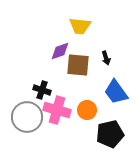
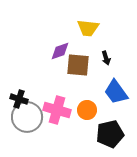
yellow trapezoid: moved 8 px right, 2 px down
black cross: moved 23 px left, 9 px down
